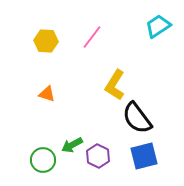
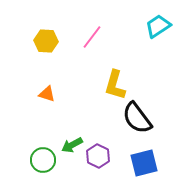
yellow L-shape: rotated 16 degrees counterclockwise
blue square: moved 7 px down
